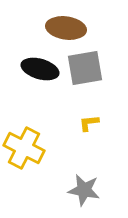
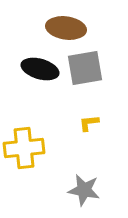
yellow cross: rotated 33 degrees counterclockwise
